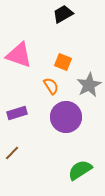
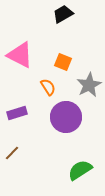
pink triangle: moved 1 px right; rotated 8 degrees clockwise
orange semicircle: moved 3 px left, 1 px down
